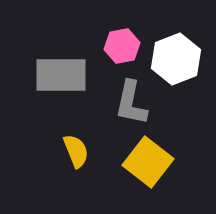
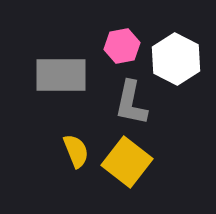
white hexagon: rotated 12 degrees counterclockwise
yellow square: moved 21 px left
